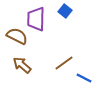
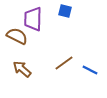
blue square: rotated 24 degrees counterclockwise
purple trapezoid: moved 3 px left
brown arrow: moved 4 px down
blue line: moved 6 px right, 8 px up
